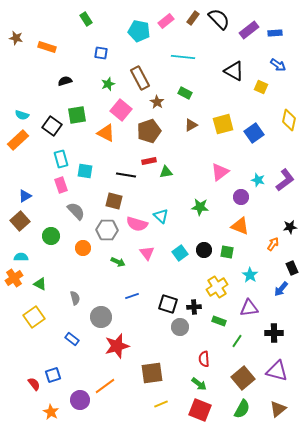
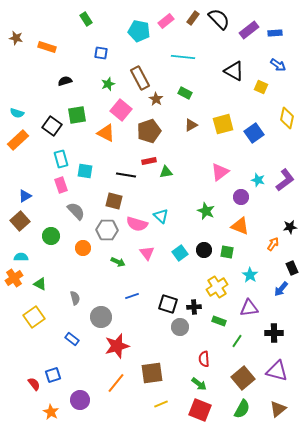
brown star at (157, 102): moved 1 px left, 3 px up
cyan semicircle at (22, 115): moved 5 px left, 2 px up
yellow diamond at (289, 120): moved 2 px left, 2 px up
green star at (200, 207): moved 6 px right, 4 px down; rotated 18 degrees clockwise
orange line at (105, 386): moved 11 px right, 3 px up; rotated 15 degrees counterclockwise
